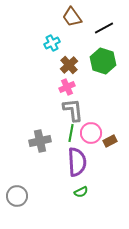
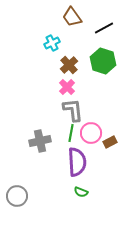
pink cross: rotated 21 degrees counterclockwise
brown rectangle: moved 1 px down
green semicircle: rotated 48 degrees clockwise
